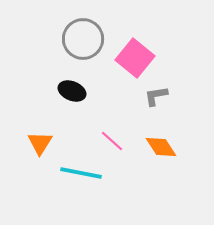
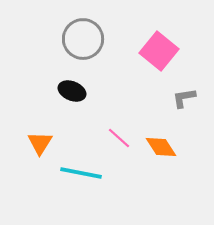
pink square: moved 24 px right, 7 px up
gray L-shape: moved 28 px right, 2 px down
pink line: moved 7 px right, 3 px up
